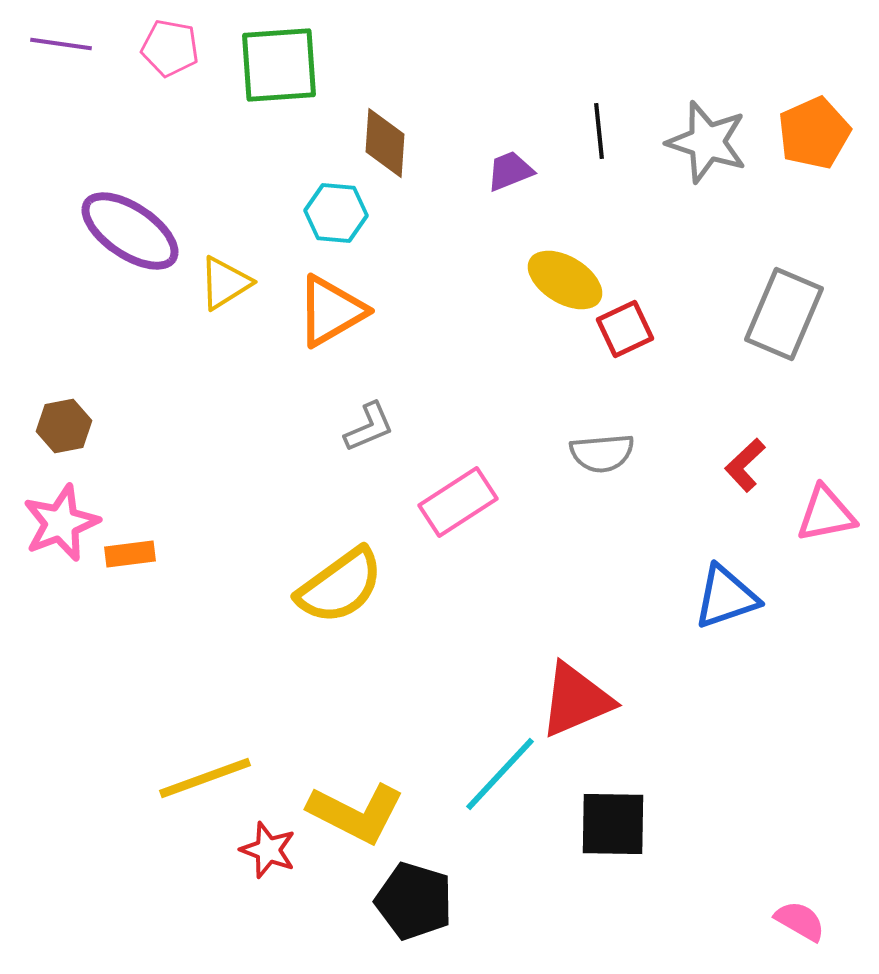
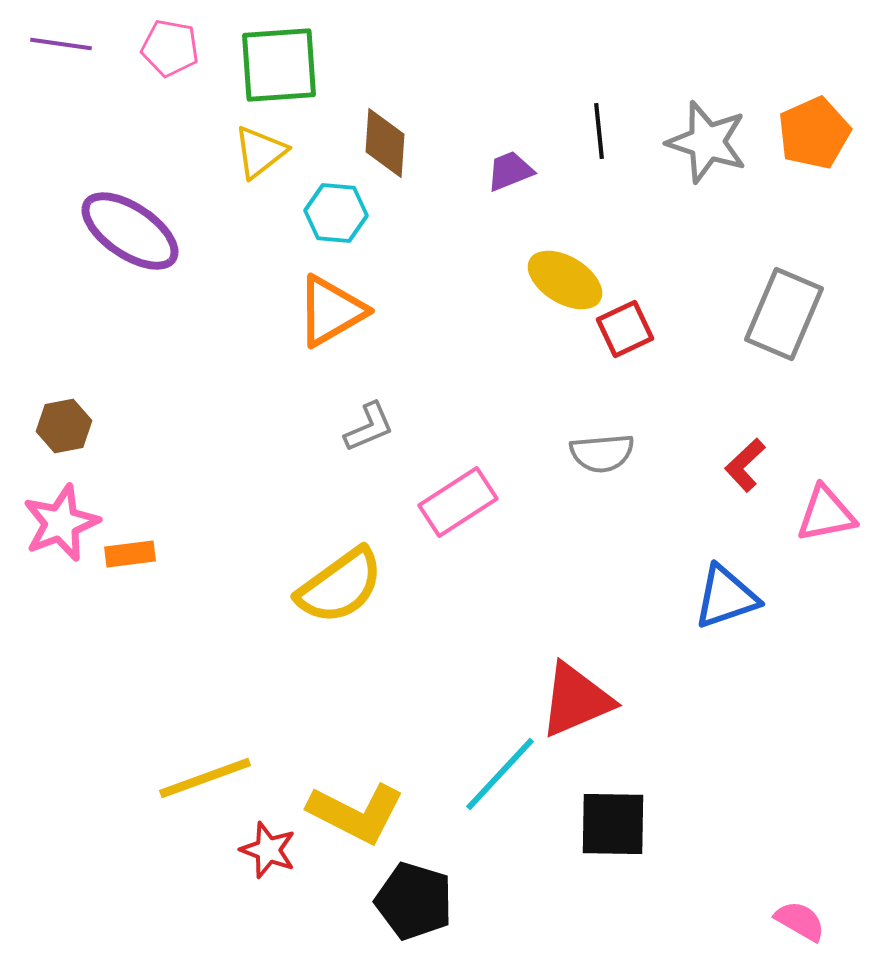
yellow triangle: moved 35 px right, 131 px up; rotated 6 degrees counterclockwise
